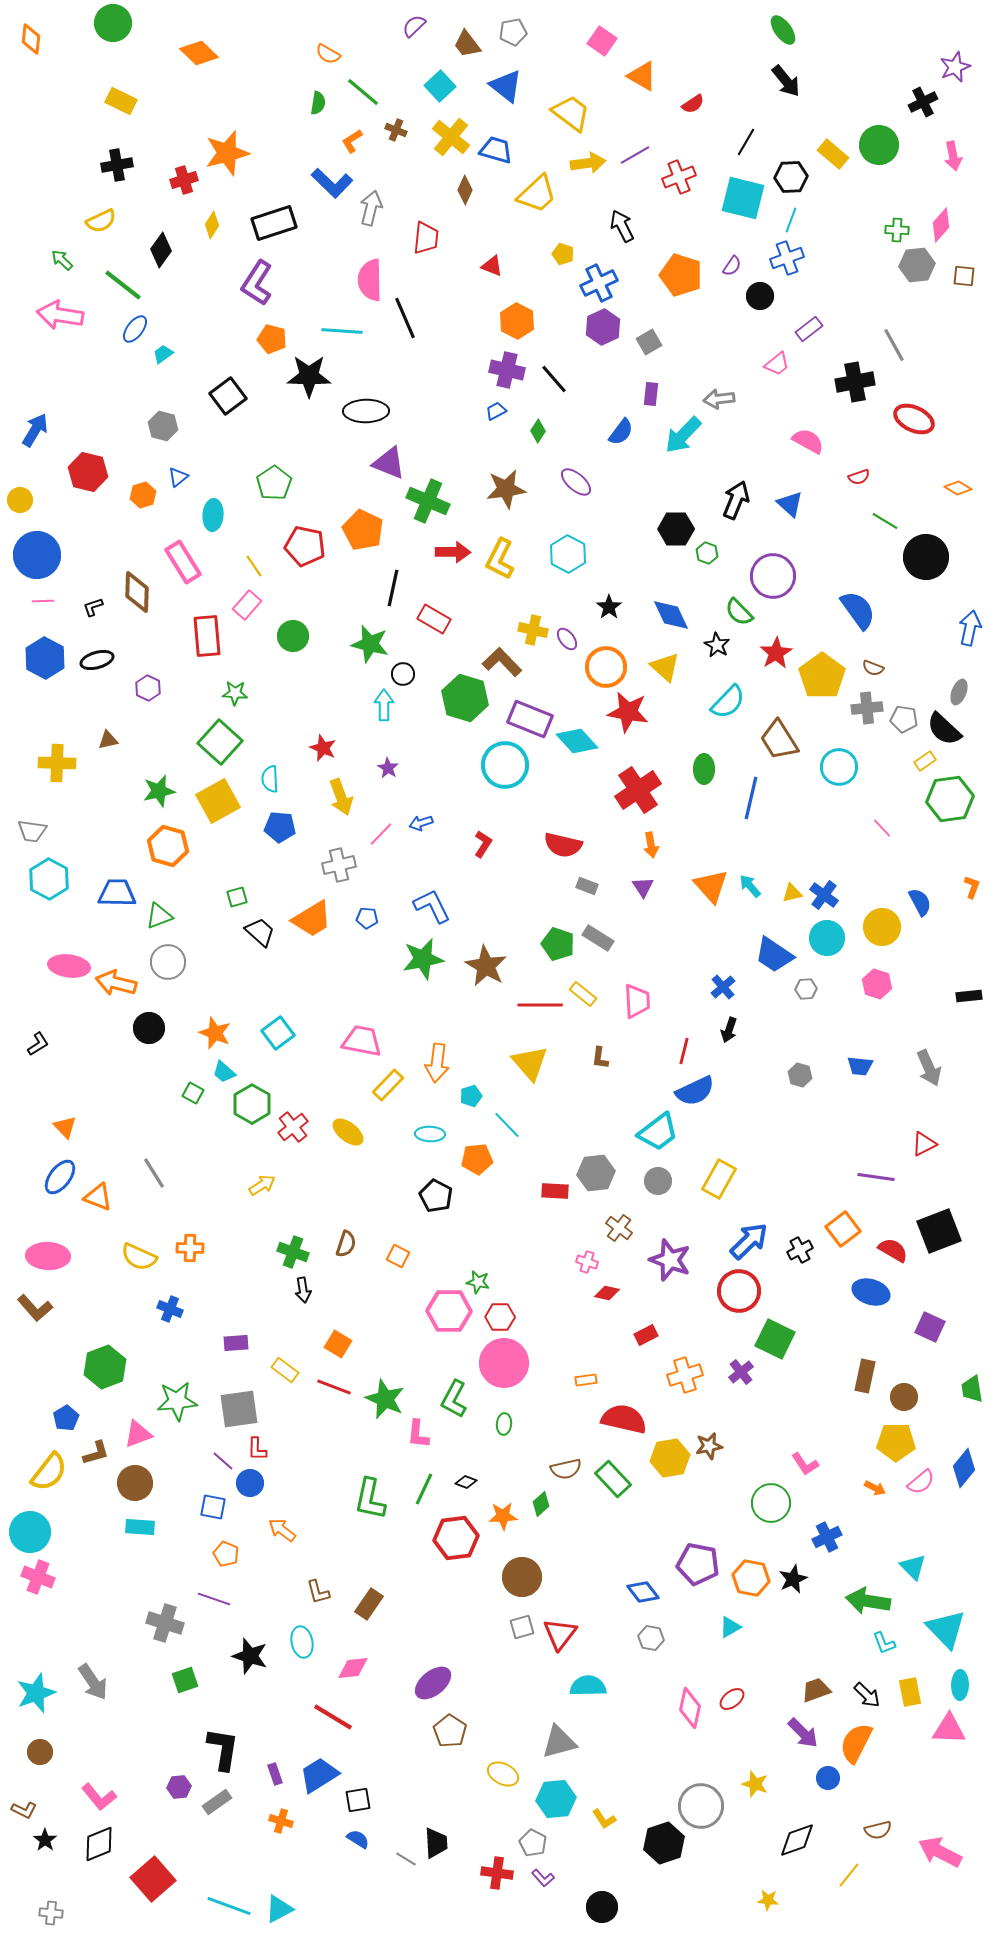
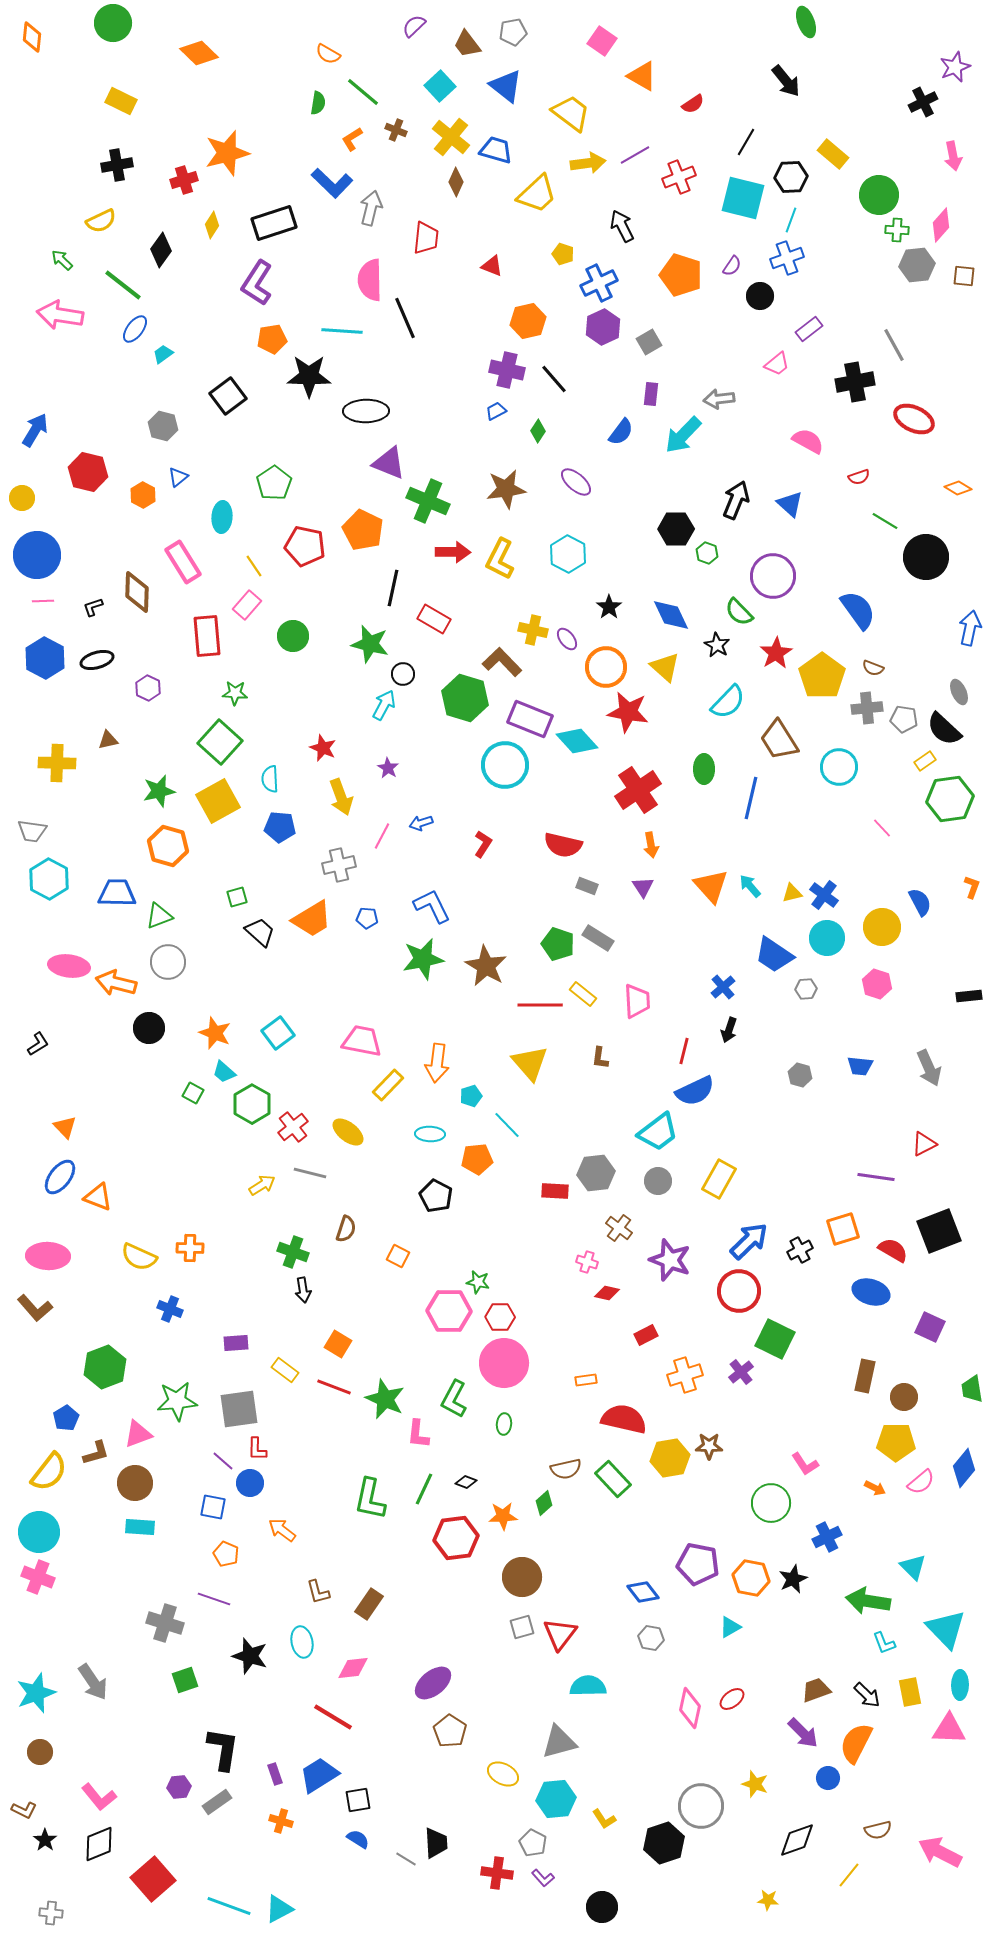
green ellipse at (783, 30): moved 23 px right, 8 px up; rotated 16 degrees clockwise
orange diamond at (31, 39): moved 1 px right, 2 px up
orange L-shape at (352, 141): moved 2 px up
green circle at (879, 145): moved 50 px down
brown diamond at (465, 190): moved 9 px left, 8 px up
orange hexagon at (517, 321): moved 11 px right; rotated 20 degrees clockwise
orange pentagon at (272, 339): rotated 24 degrees counterclockwise
orange hexagon at (143, 495): rotated 15 degrees counterclockwise
yellow circle at (20, 500): moved 2 px right, 2 px up
cyan ellipse at (213, 515): moved 9 px right, 2 px down
gray ellipse at (959, 692): rotated 45 degrees counterclockwise
cyan arrow at (384, 705): rotated 28 degrees clockwise
pink line at (381, 834): moved 1 px right, 2 px down; rotated 16 degrees counterclockwise
gray line at (154, 1173): moved 156 px right; rotated 44 degrees counterclockwise
orange square at (843, 1229): rotated 20 degrees clockwise
brown semicircle at (346, 1244): moved 15 px up
brown star at (709, 1446): rotated 12 degrees clockwise
green diamond at (541, 1504): moved 3 px right, 1 px up
cyan circle at (30, 1532): moved 9 px right
